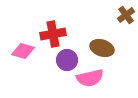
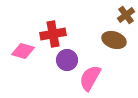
brown ellipse: moved 12 px right, 8 px up
pink semicircle: rotated 132 degrees clockwise
